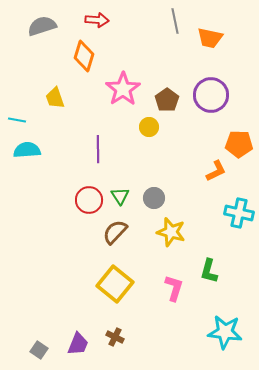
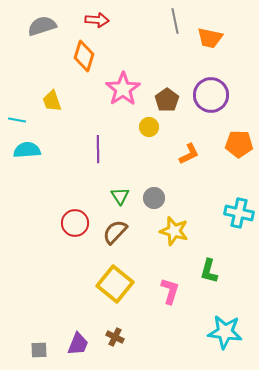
yellow trapezoid: moved 3 px left, 3 px down
orange L-shape: moved 27 px left, 17 px up
red circle: moved 14 px left, 23 px down
yellow star: moved 3 px right, 1 px up
pink L-shape: moved 4 px left, 3 px down
gray square: rotated 36 degrees counterclockwise
